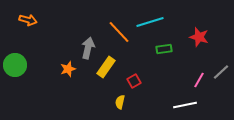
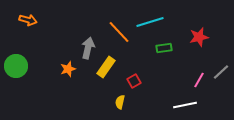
red star: rotated 30 degrees counterclockwise
green rectangle: moved 1 px up
green circle: moved 1 px right, 1 px down
